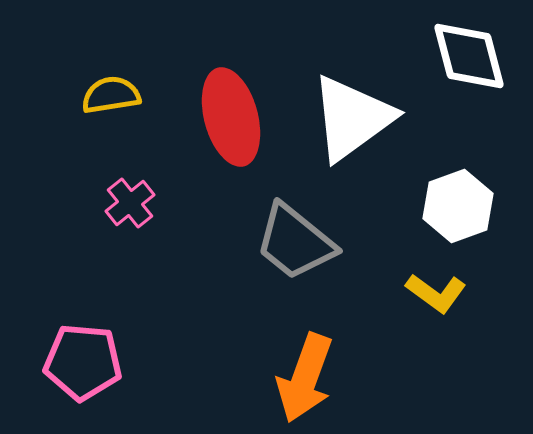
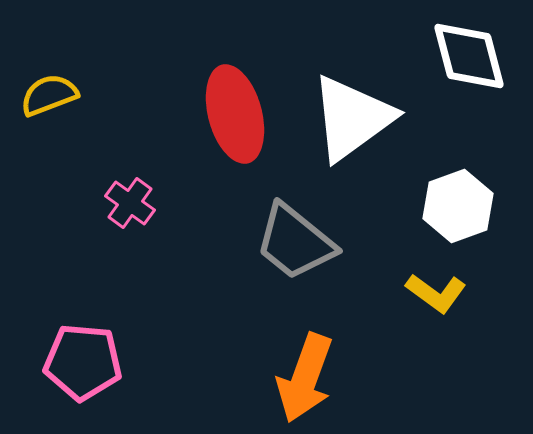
yellow semicircle: moved 62 px left; rotated 12 degrees counterclockwise
red ellipse: moved 4 px right, 3 px up
pink cross: rotated 15 degrees counterclockwise
